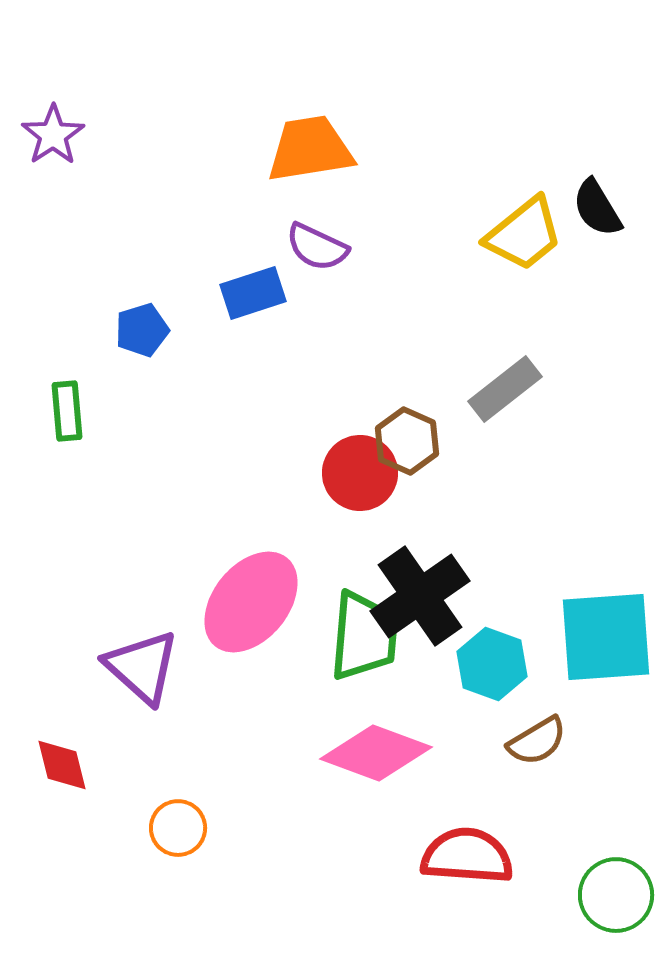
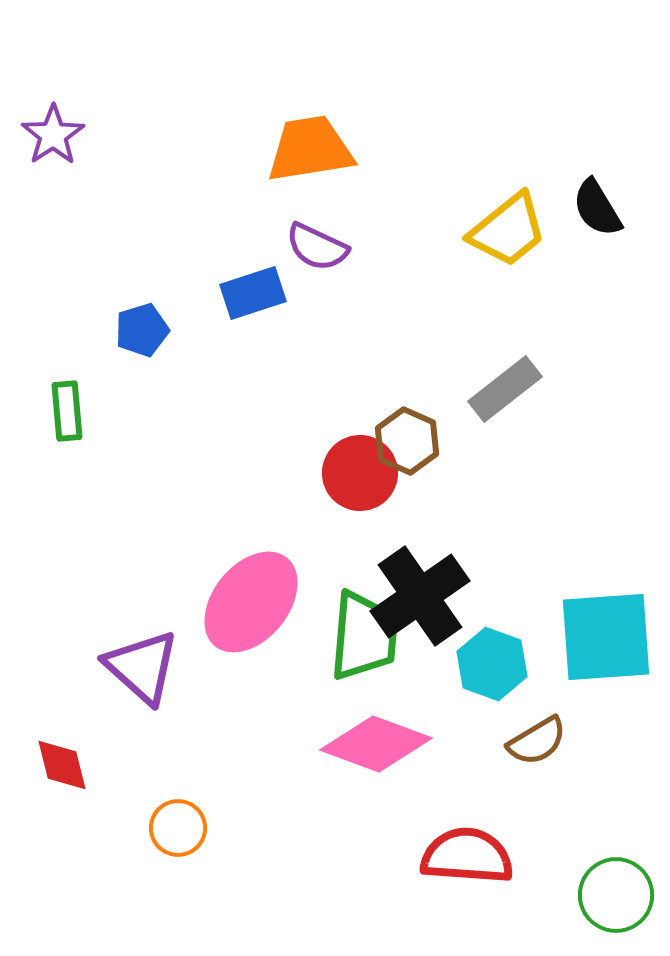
yellow trapezoid: moved 16 px left, 4 px up
pink diamond: moved 9 px up
